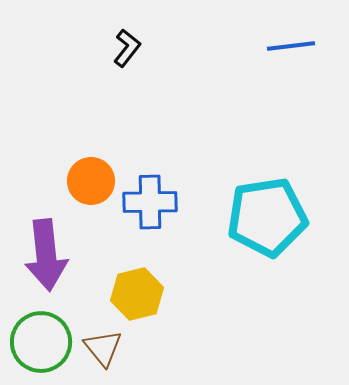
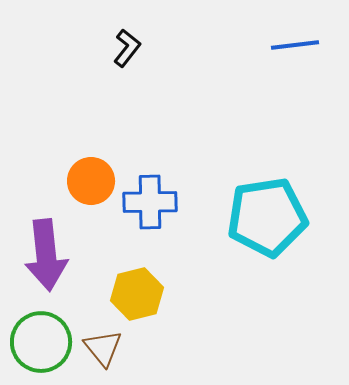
blue line: moved 4 px right, 1 px up
